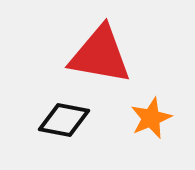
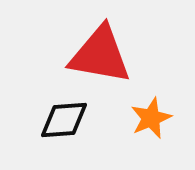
black diamond: rotated 15 degrees counterclockwise
